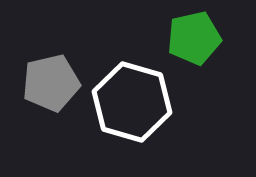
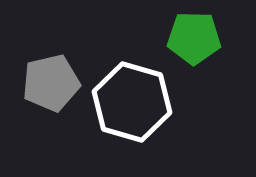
green pentagon: rotated 14 degrees clockwise
